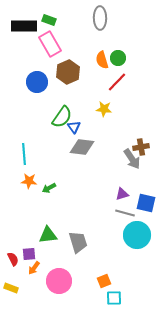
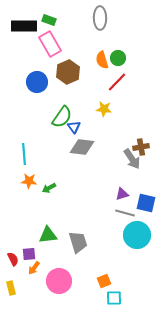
yellow rectangle: rotated 56 degrees clockwise
